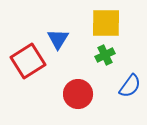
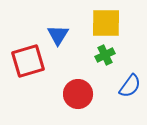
blue triangle: moved 4 px up
red square: rotated 16 degrees clockwise
